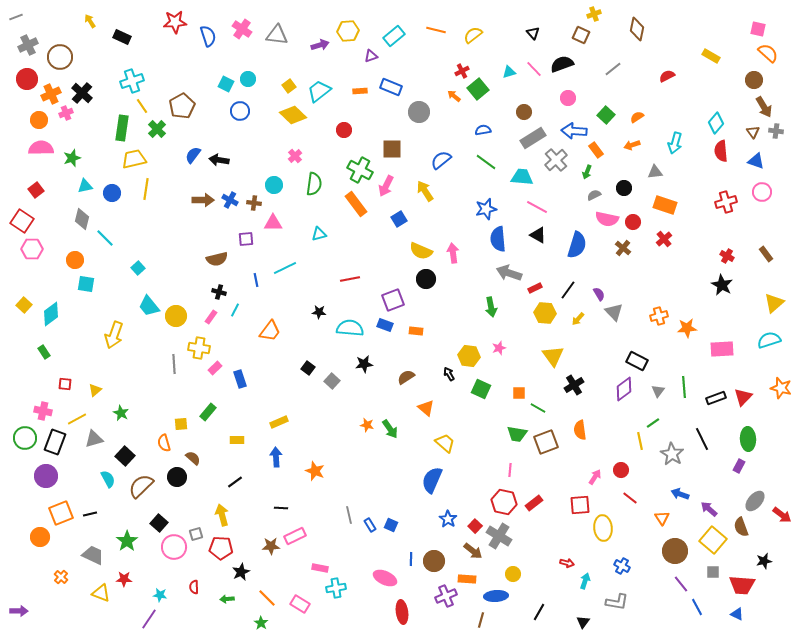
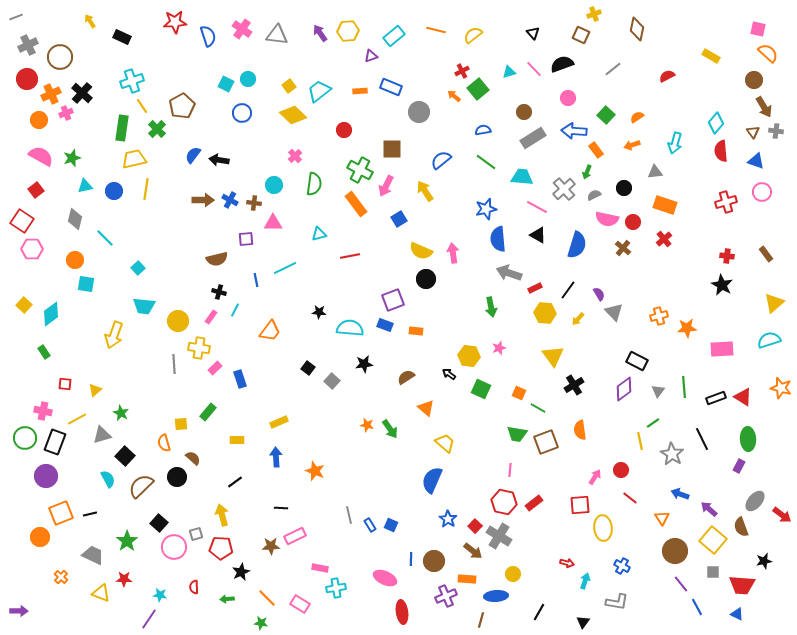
purple arrow at (320, 45): moved 12 px up; rotated 108 degrees counterclockwise
blue circle at (240, 111): moved 2 px right, 2 px down
pink semicircle at (41, 148): moved 8 px down; rotated 30 degrees clockwise
gray cross at (556, 160): moved 8 px right, 29 px down
blue circle at (112, 193): moved 2 px right, 2 px up
gray diamond at (82, 219): moved 7 px left
red cross at (727, 256): rotated 24 degrees counterclockwise
red line at (350, 279): moved 23 px up
cyan trapezoid at (149, 306): moved 5 px left; rotated 45 degrees counterclockwise
yellow circle at (176, 316): moved 2 px right, 5 px down
black arrow at (449, 374): rotated 24 degrees counterclockwise
orange square at (519, 393): rotated 24 degrees clockwise
red triangle at (743, 397): rotated 42 degrees counterclockwise
gray triangle at (94, 439): moved 8 px right, 4 px up
green star at (261, 623): rotated 24 degrees counterclockwise
